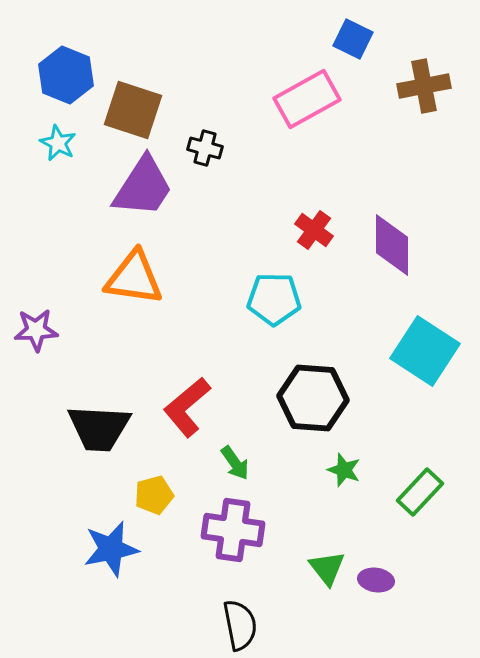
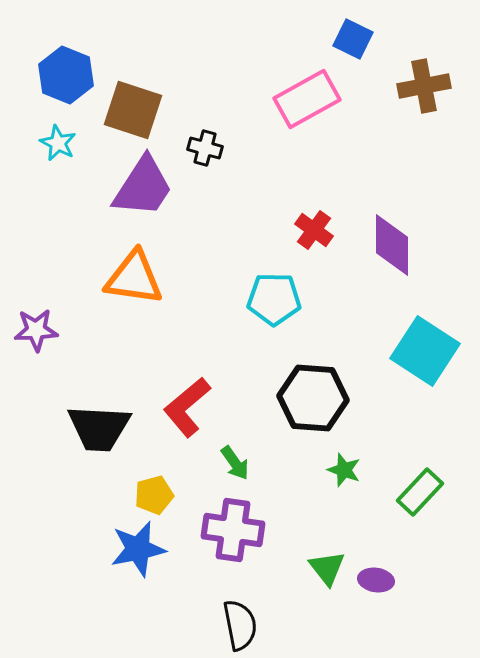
blue star: moved 27 px right
